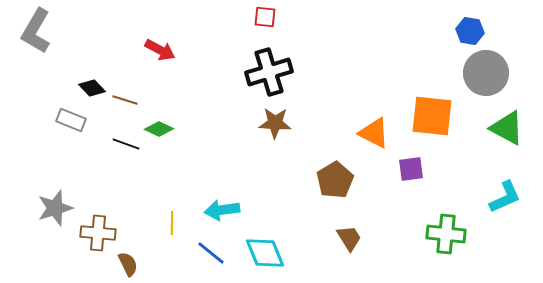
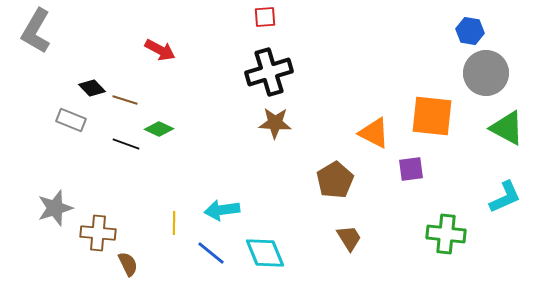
red square: rotated 10 degrees counterclockwise
yellow line: moved 2 px right
